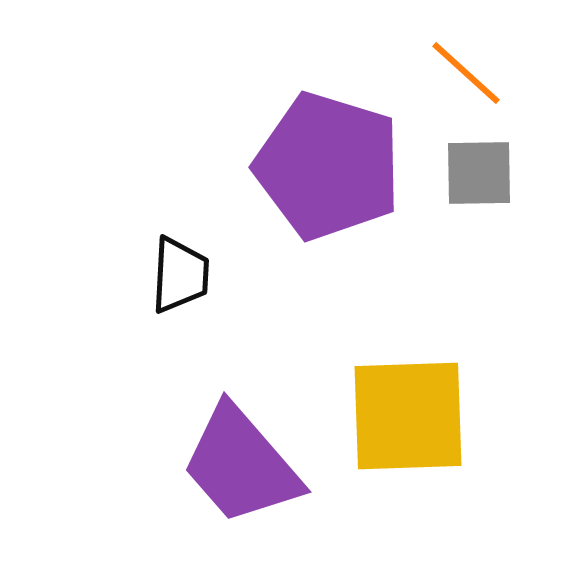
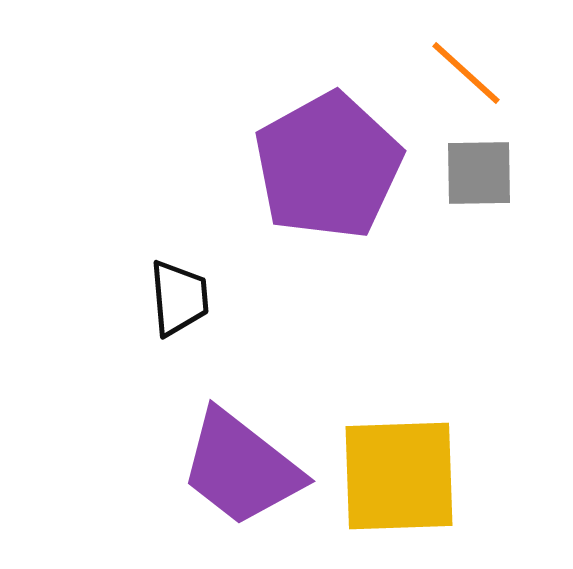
purple pentagon: rotated 26 degrees clockwise
black trapezoid: moved 1 px left, 23 px down; rotated 8 degrees counterclockwise
yellow square: moved 9 px left, 60 px down
purple trapezoid: moved 3 px down; rotated 11 degrees counterclockwise
